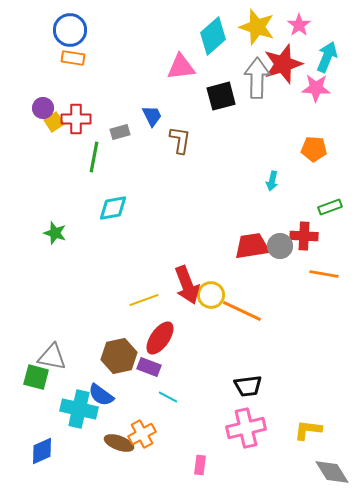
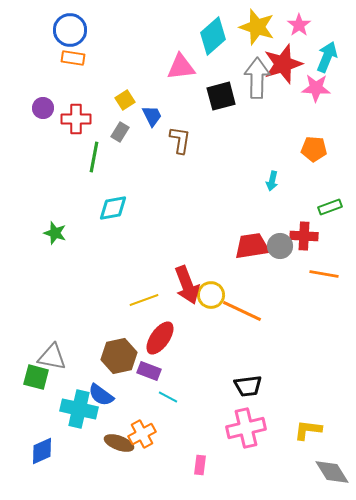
yellow square at (54, 122): moved 71 px right, 22 px up
gray rectangle at (120, 132): rotated 42 degrees counterclockwise
purple rectangle at (149, 367): moved 4 px down
